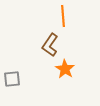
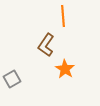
brown L-shape: moved 4 px left
gray square: rotated 24 degrees counterclockwise
